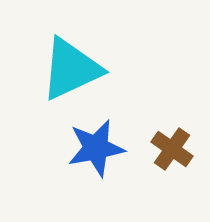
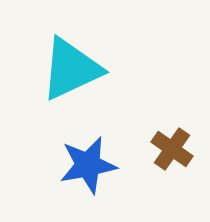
blue star: moved 8 px left, 17 px down
